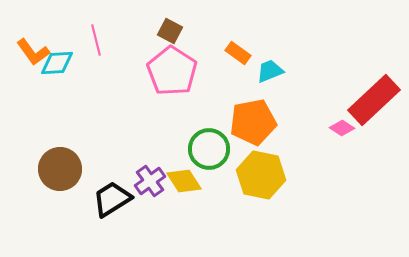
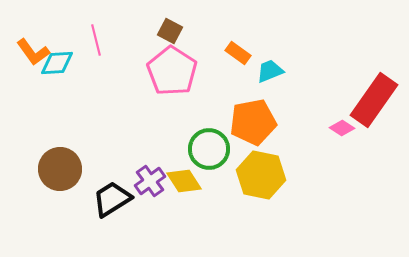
red rectangle: rotated 12 degrees counterclockwise
